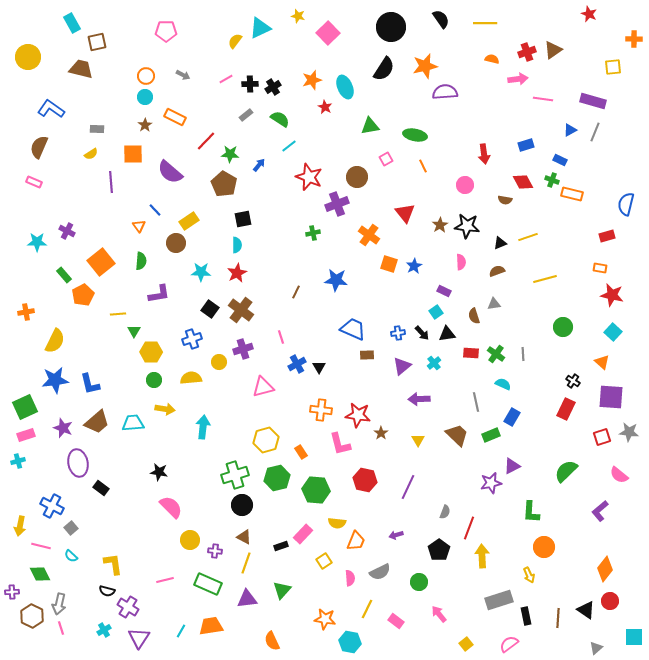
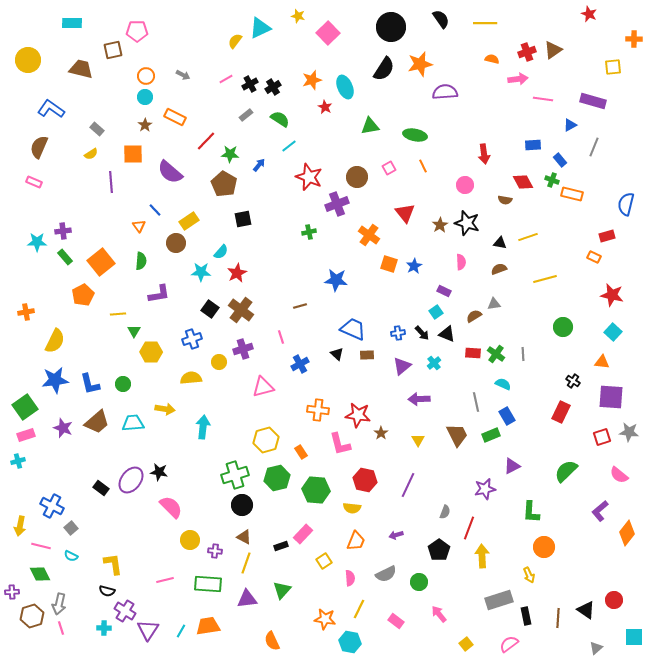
cyan rectangle at (72, 23): rotated 60 degrees counterclockwise
pink pentagon at (166, 31): moved 29 px left
brown square at (97, 42): moved 16 px right, 8 px down
yellow circle at (28, 57): moved 3 px down
orange star at (425, 66): moved 5 px left, 2 px up
black cross at (250, 84): rotated 28 degrees counterclockwise
gray rectangle at (97, 129): rotated 40 degrees clockwise
blue triangle at (570, 130): moved 5 px up
gray line at (595, 132): moved 1 px left, 15 px down
blue rectangle at (526, 145): moved 7 px right; rotated 14 degrees clockwise
pink square at (386, 159): moved 3 px right, 9 px down
blue rectangle at (560, 160): rotated 24 degrees clockwise
black star at (467, 226): moved 3 px up; rotated 10 degrees clockwise
purple cross at (67, 231): moved 4 px left; rotated 35 degrees counterclockwise
green cross at (313, 233): moved 4 px left, 1 px up
black triangle at (500, 243): rotated 32 degrees clockwise
cyan semicircle at (237, 245): moved 16 px left, 7 px down; rotated 42 degrees clockwise
orange rectangle at (600, 268): moved 6 px left, 11 px up; rotated 16 degrees clockwise
brown semicircle at (497, 271): moved 2 px right, 2 px up
green rectangle at (64, 275): moved 1 px right, 18 px up
brown line at (296, 292): moved 4 px right, 14 px down; rotated 48 degrees clockwise
brown semicircle at (474, 316): rotated 77 degrees clockwise
black triangle at (447, 334): rotated 30 degrees clockwise
red rectangle at (471, 353): moved 2 px right
orange triangle at (602, 362): rotated 35 degrees counterclockwise
blue cross at (297, 364): moved 3 px right
black triangle at (319, 367): moved 18 px right, 13 px up; rotated 16 degrees counterclockwise
green circle at (154, 380): moved 31 px left, 4 px down
green square at (25, 407): rotated 10 degrees counterclockwise
red rectangle at (566, 409): moved 5 px left, 3 px down
orange cross at (321, 410): moved 3 px left
blue rectangle at (512, 417): moved 5 px left, 1 px up; rotated 60 degrees counterclockwise
brown trapezoid at (457, 435): rotated 20 degrees clockwise
purple ellipse at (78, 463): moved 53 px right, 17 px down; rotated 48 degrees clockwise
purple star at (491, 483): moved 6 px left, 6 px down
purple line at (408, 487): moved 2 px up
yellow semicircle at (337, 523): moved 15 px right, 15 px up
cyan semicircle at (71, 556): rotated 16 degrees counterclockwise
orange diamond at (605, 569): moved 22 px right, 36 px up
gray semicircle at (380, 572): moved 6 px right, 2 px down
green rectangle at (208, 584): rotated 20 degrees counterclockwise
red circle at (610, 601): moved 4 px right, 1 px up
purple cross at (128, 607): moved 3 px left, 4 px down
yellow line at (367, 609): moved 8 px left
brown hexagon at (32, 616): rotated 15 degrees clockwise
orange trapezoid at (211, 626): moved 3 px left
cyan cross at (104, 630): moved 2 px up; rotated 32 degrees clockwise
purple triangle at (139, 638): moved 9 px right, 8 px up
